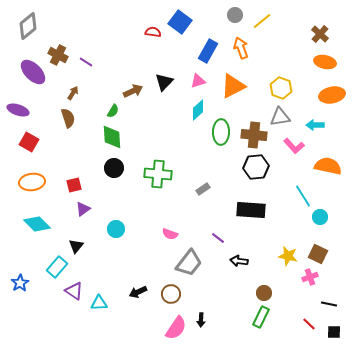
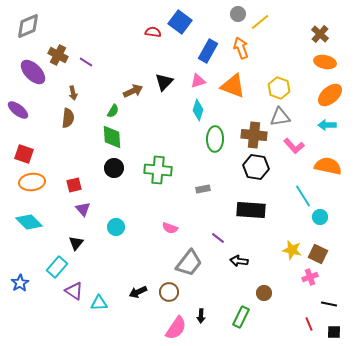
gray circle at (235, 15): moved 3 px right, 1 px up
yellow line at (262, 21): moved 2 px left, 1 px down
gray diamond at (28, 26): rotated 16 degrees clockwise
orange triangle at (233, 86): rotated 48 degrees clockwise
yellow hexagon at (281, 88): moved 2 px left
brown arrow at (73, 93): rotated 136 degrees clockwise
orange ellipse at (332, 95): moved 2 px left; rotated 30 degrees counterclockwise
purple ellipse at (18, 110): rotated 20 degrees clockwise
cyan diamond at (198, 110): rotated 30 degrees counterclockwise
brown semicircle at (68, 118): rotated 24 degrees clockwise
cyan arrow at (315, 125): moved 12 px right
green ellipse at (221, 132): moved 6 px left, 7 px down
red square at (29, 142): moved 5 px left, 12 px down; rotated 12 degrees counterclockwise
black hexagon at (256, 167): rotated 15 degrees clockwise
green cross at (158, 174): moved 4 px up
gray rectangle at (203, 189): rotated 24 degrees clockwise
purple triangle at (83, 209): rotated 35 degrees counterclockwise
cyan diamond at (37, 224): moved 8 px left, 2 px up
cyan circle at (116, 229): moved 2 px up
pink semicircle at (170, 234): moved 6 px up
black triangle at (76, 246): moved 3 px up
yellow star at (288, 256): moved 4 px right, 6 px up
brown circle at (171, 294): moved 2 px left, 2 px up
green rectangle at (261, 317): moved 20 px left
black arrow at (201, 320): moved 4 px up
red line at (309, 324): rotated 24 degrees clockwise
